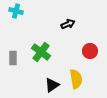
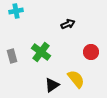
cyan cross: rotated 24 degrees counterclockwise
red circle: moved 1 px right, 1 px down
gray rectangle: moved 1 px left, 2 px up; rotated 16 degrees counterclockwise
yellow semicircle: rotated 30 degrees counterclockwise
